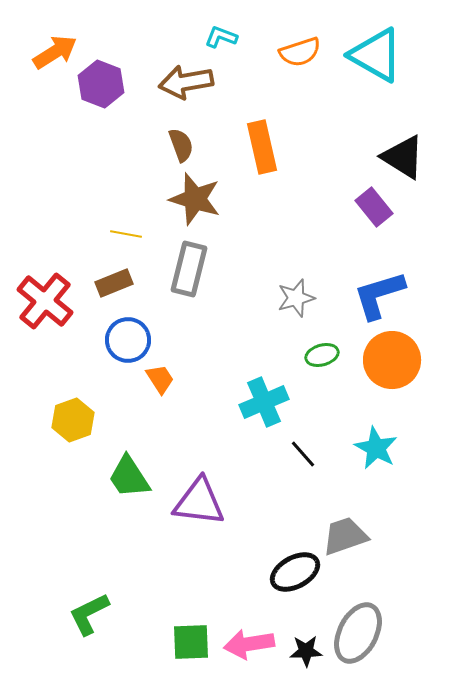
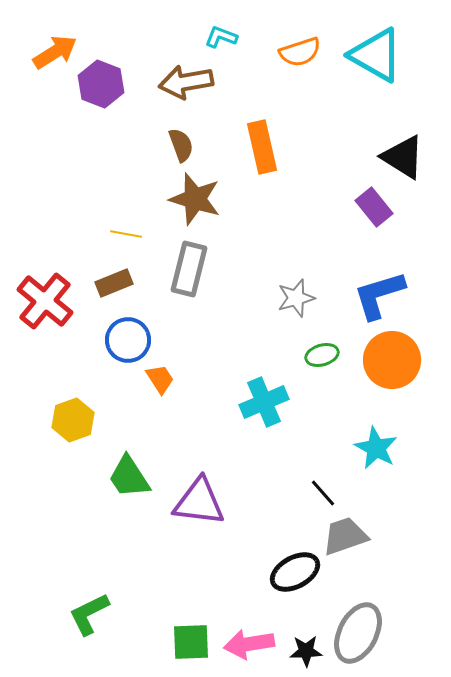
black line: moved 20 px right, 39 px down
